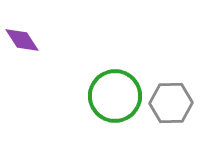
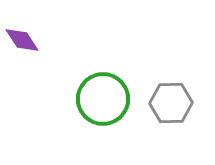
green circle: moved 12 px left, 3 px down
